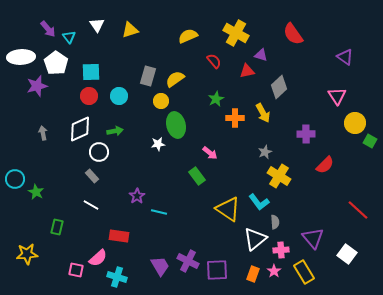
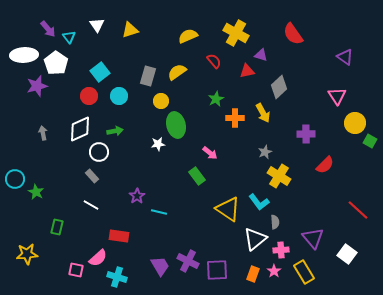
white ellipse at (21, 57): moved 3 px right, 2 px up
cyan square at (91, 72): moved 9 px right; rotated 36 degrees counterclockwise
yellow semicircle at (175, 79): moved 2 px right, 7 px up
